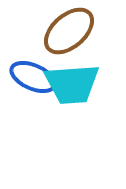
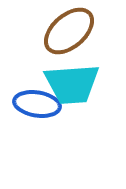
blue ellipse: moved 4 px right, 27 px down; rotated 15 degrees counterclockwise
